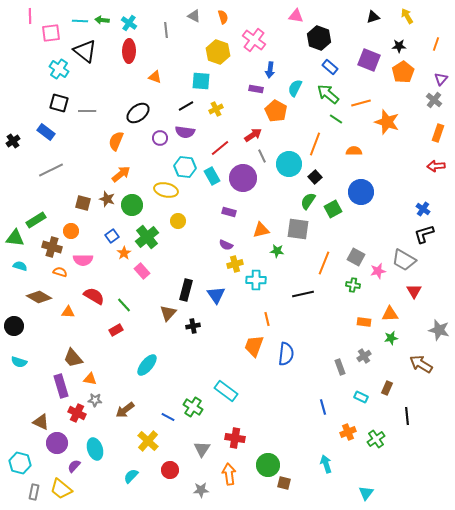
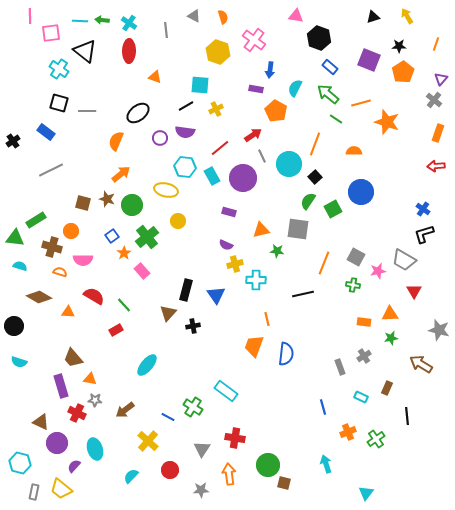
cyan square at (201, 81): moved 1 px left, 4 px down
